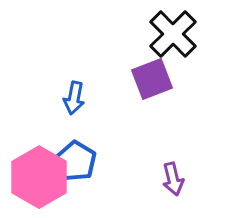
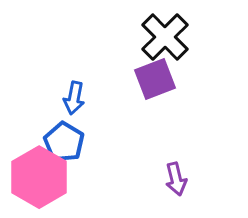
black cross: moved 8 px left, 3 px down
purple square: moved 3 px right
blue pentagon: moved 12 px left, 19 px up
purple arrow: moved 3 px right
